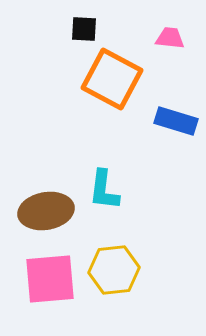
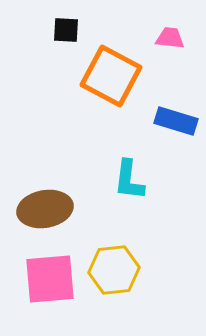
black square: moved 18 px left, 1 px down
orange square: moved 1 px left, 3 px up
cyan L-shape: moved 25 px right, 10 px up
brown ellipse: moved 1 px left, 2 px up
